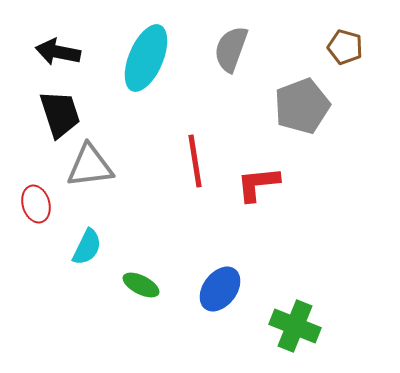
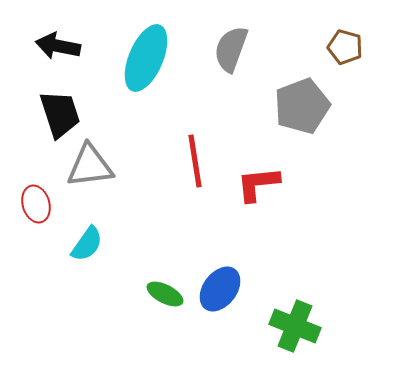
black arrow: moved 6 px up
cyan semicircle: moved 3 px up; rotated 9 degrees clockwise
green ellipse: moved 24 px right, 9 px down
